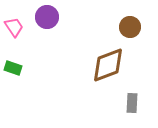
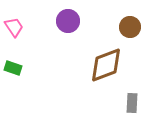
purple circle: moved 21 px right, 4 px down
brown diamond: moved 2 px left
